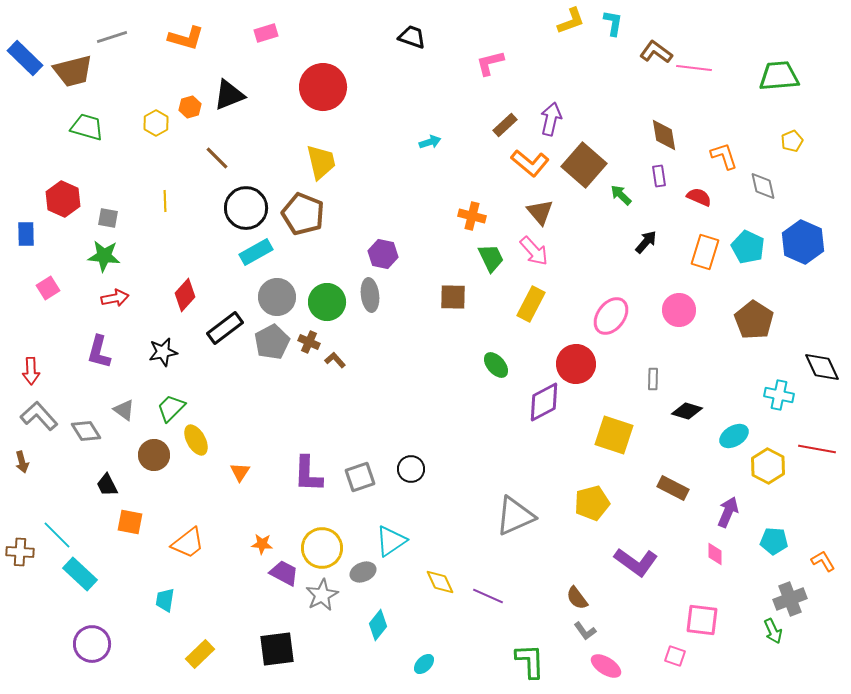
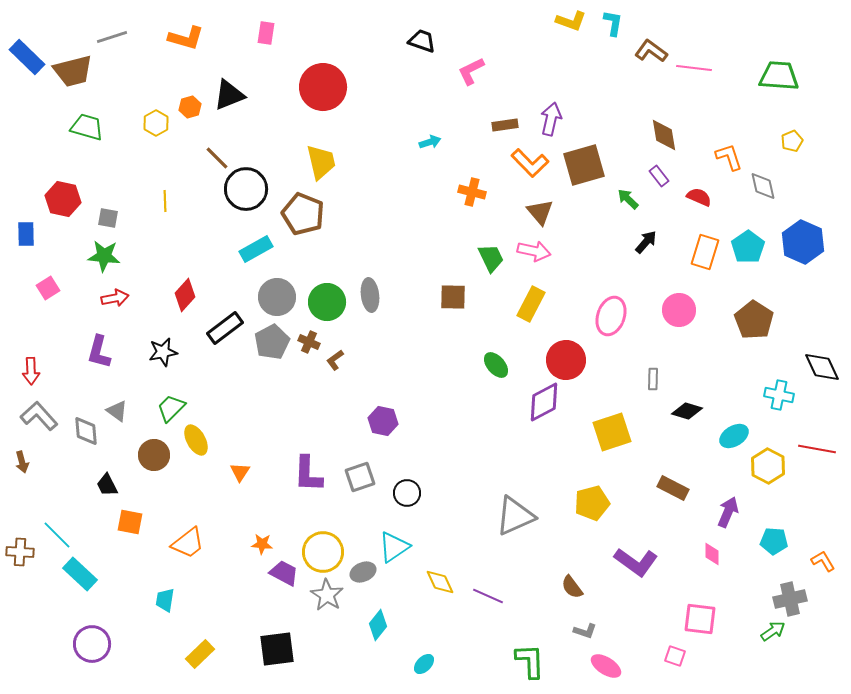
yellow L-shape at (571, 21): rotated 40 degrees clockwise
pink rectangle at (266, 33): rotated 65 degrees counterclockwise
black trapezoid at (412, 37): moved 10 px right, 4 px down
brown L-shape at (656, 52): moved 5 px left, 1 px up
blue rectangle at (25, 58): moved 2 px right, 1 px up
pink L-shape at (490, 63): moved 19 px left, 8 px down; rotated 12 degrees counterclockwise
green trapezoid at (779, 76): rotated 9 degrees clockwise
brown rectangle at (505, 125): rotated 35 degrees clockwise
orange L-shape at (724, 156): moved 5 px right, 1 px down
orange L-shape at (530, 163): rotated 6 degrees clockwise
brown square at (584, 165): rotated 33 degrees clockwise
purple rectangle at (659, 176): rotated 30 degrees counterclockwise
green arrow at (621, 195): moved 7 px right, 4 px down
red hexagon at (63, 199): rotated 12 degrees counterclockwise
black circle at (246, 208): moved 19 px up
orange cross at (472, 216): moved 24 px up
cyan pentagon at (748, 247): rotated 12 degrees clockwise
pink arrow at (534, 251): rotated 36 degrees counterclockwise
cyan rectangle at (256, 252): moved 3 px up
purple hexagon at (383, 254): moved 167 px down
pink ellipse at (611, 316): rotated 18 degrees counterclockwise
brown L-shape at (335, 360): rotated 85 degrees counterclockwise
red circle at (576, 364): moved 10 px left, 4 px up
gray triangle at (124, 410): moved 7 px left, 1 px down
gray diamond at (86, 431): rotated 28 degrees clockwise
yellow square at (614, 435): moved 2 px left, 3 px up; rotated 36 degrees counterclockwise
black circle at (411, 469): moved 4 px left, 24 px down
cyan triangle at (391, 541): moved 3 px right, 6 px down
yellow circle at (322, 548): moved 1 px right, 4 px down
pink diamond at (715, 554): moved 3 px left
gray star at (322, 595): moved 5 px right; rotated 12 degrees counterclockwise
brown semicircle at (577, 598): moved 5 px left, 11 px up
gray cross at (790, 599): rotated 8 degrees clockwise
pink square at (702, 620): moved 2 px left, 1 px up
gray L-shape at (585, 631): rotated 35 degrees counterclockwise
green arrow at (773, 631): rotated 100 degrees counterclockwise
